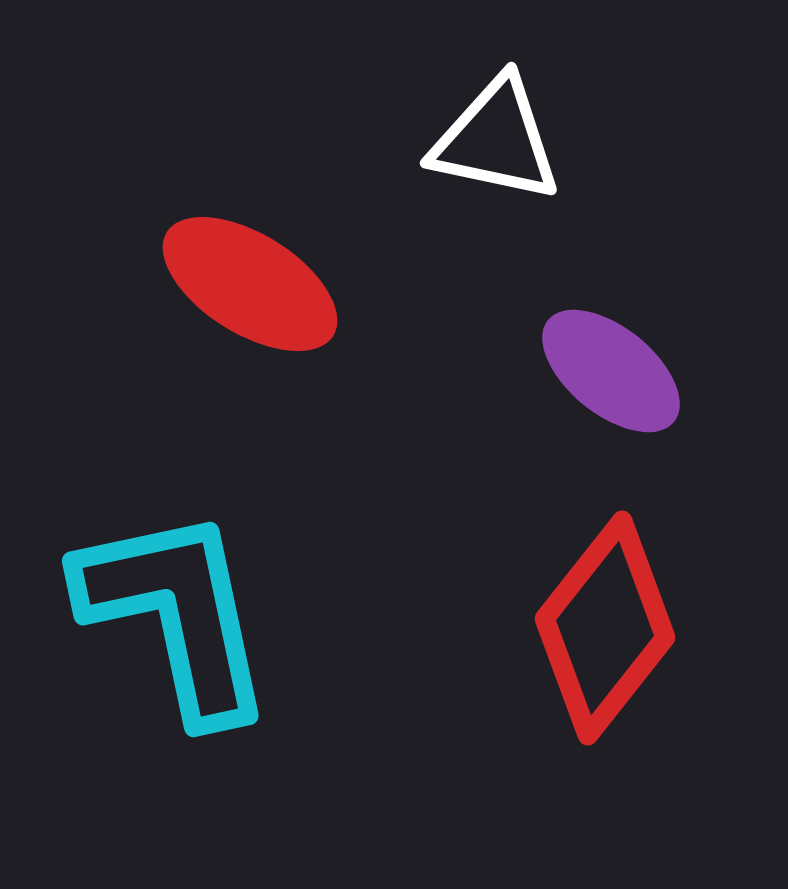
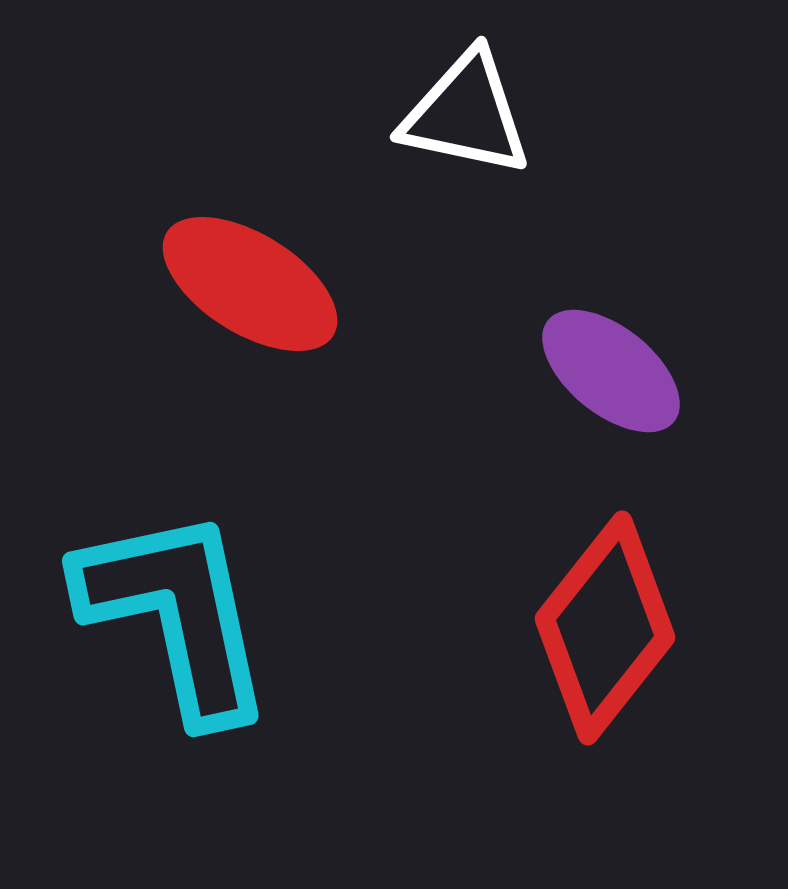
white triangle: moved 30 px left, 26 px up
